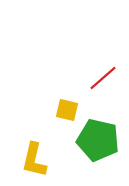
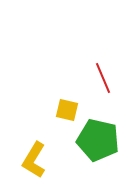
red line: rotated 72 degrees counterclockwise
yellow L-shape: rotated 18 degrees clockwise
